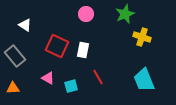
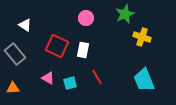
pink circle: moved 4 px down
gray rectangle: moved 2 px up
red line: moved 1 px left
cyan square: moved 1 px left, 3 px up
